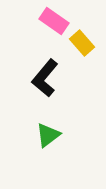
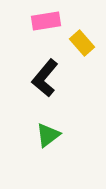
pink rectangle: moved 8 px left; rotated 44 degrees counterclockwise
